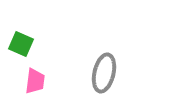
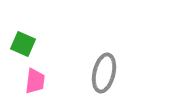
green square: moved 2 px right
